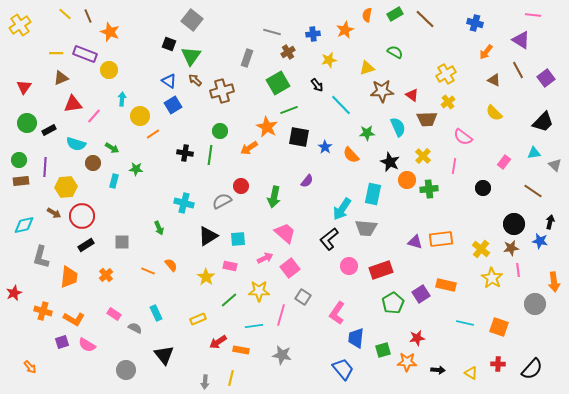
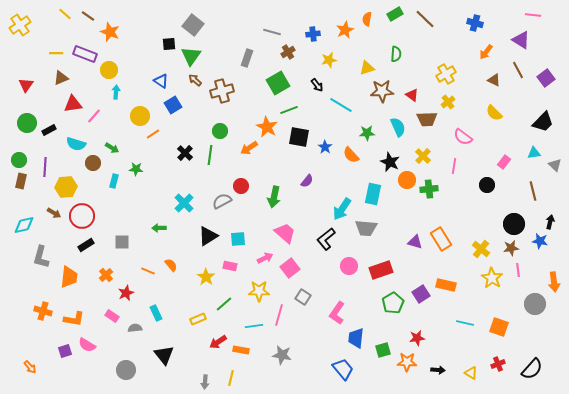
orange semicircle at (367, 15): moved 4 px down
brown line at (88, 16): rotated 32 degrees counterclockwise
gray square at (192, 20): moved 1 px right, 5 px down
black square at (169, 44): rotated 24 degrees counterclockwise
green semicircle at (395, 52): moved 1 px right, 2 px down; rotated 63 degrees clockwise
blue triangle at (169, 81): moved 8 px left
red triangle at (24, 87): moved 2 px right, 2 px up
cyan arrow at (122, 99): moved 6 px left, 7 px up
cyan line at (341, 105): rotated 15 degrees counterclockwise
black cross at (185, 153): rotated 35 degrees clockwise
brown rectangle at (21, 181): rotated 70 degrees counterclockwise
black circle at (483, 188): moved 4 px right, 3 px up
brown line at (533, 191): rotated 42 degrees clockwise
cyan cross at (184, 203): rotated 30 degrees clockwise
green arrow at (159, 228): rotated 112 degrees clockwise
black L-shape at (329, 239): moved 3 px left
orange rectangle at (441, 239): rotated 65 degrees clockwise
red star at (14, 293): moved 112 px right
green line at (229, 300): moved 5 px left, 4 px down
pink rectangle at (114, 314): moved 2 px left, 2 px down
pink line at (281, 315): moved 2 px left
orange L-shape at (74, 319): rotated 20 degrees counterclockwise
gray semicircle at (135, 328): rotated 32 degrees counterclockwise
purple square at (62, 342): moved 3 px right, 9 px down
red cross at (498, 364): rotated 24 degrees counterclockwise
